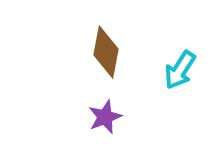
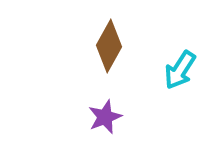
brown diamond: moved 3 px right, 6 px up; rotated 18 degrees clockwise
